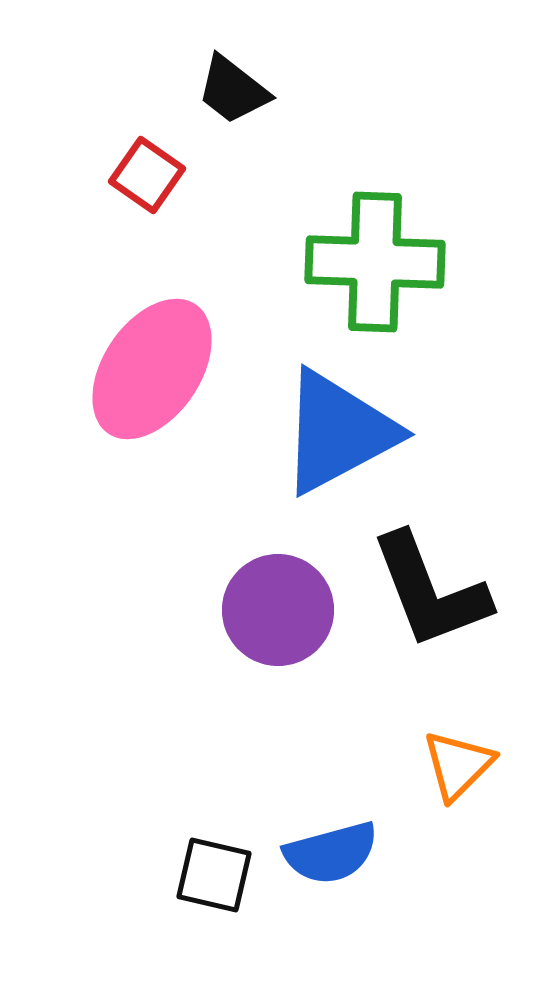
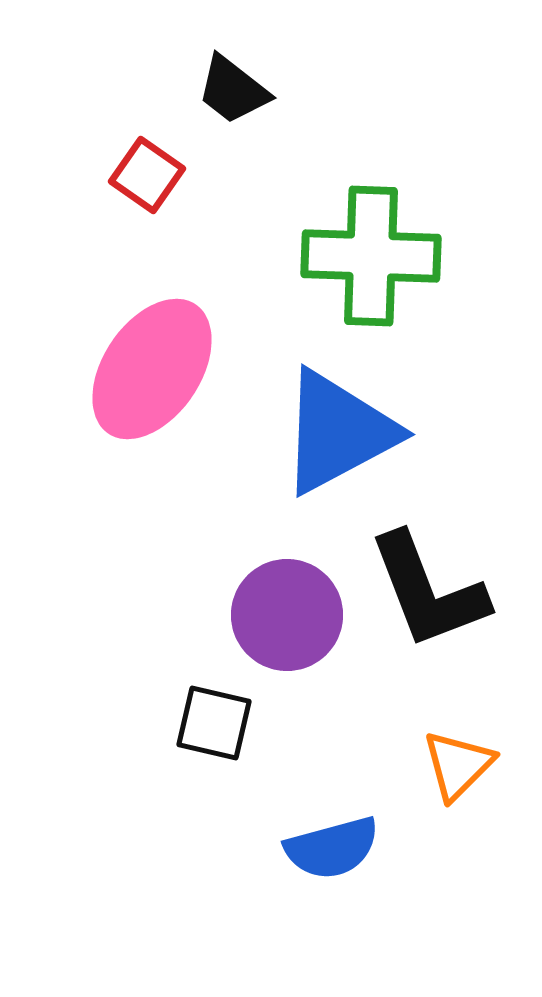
green cross: moved 4 px left, 6 px up
black L-shape: moved 2 px left
purple circle: moved 9 px right, 5 px down
blue semicircle: moved 1 px right, 5 px up
black square: moved 152 px up
